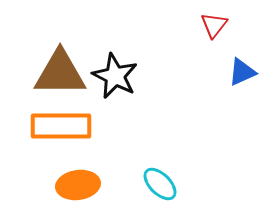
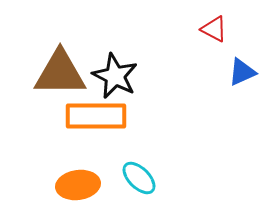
red triangle: moved 4 px down; rotated 40 degrees counterclockwise
orange rectangle: moved 35 px right, 10 px up
cyan ellipse: moved 21 px left, 6 px up
